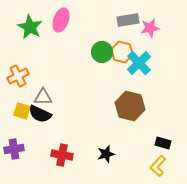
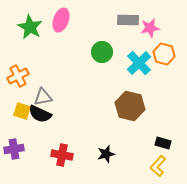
gray rectangle: rotated 10 degrees clockwise
orange hexagon: moved 42 px right, 2 px down
gray triangle: rotated 12 degrees counterclockwise
